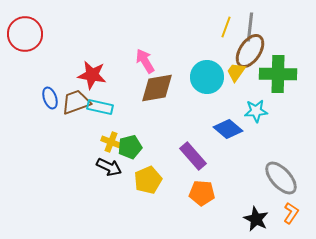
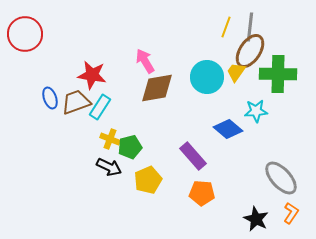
cyan rectangle: rotated 70 degrees counterclockwise
yellow cross: moved 1 px left, 3 px up
